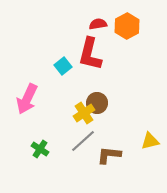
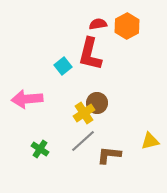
pink arrow: rotated 60 degrees clockwise
